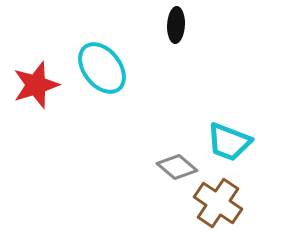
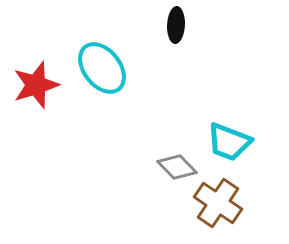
gray diamond: rotated 6 degrees clockwise
